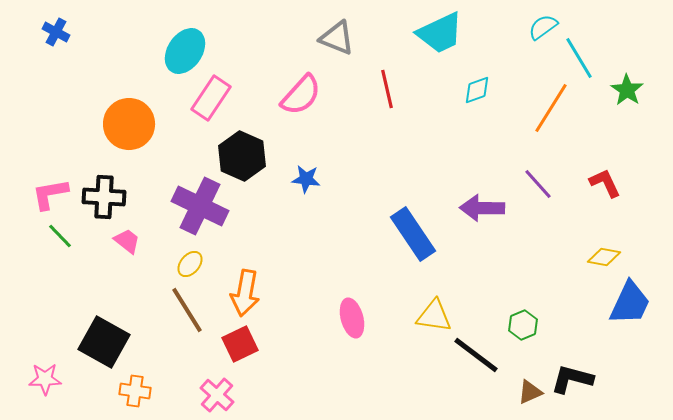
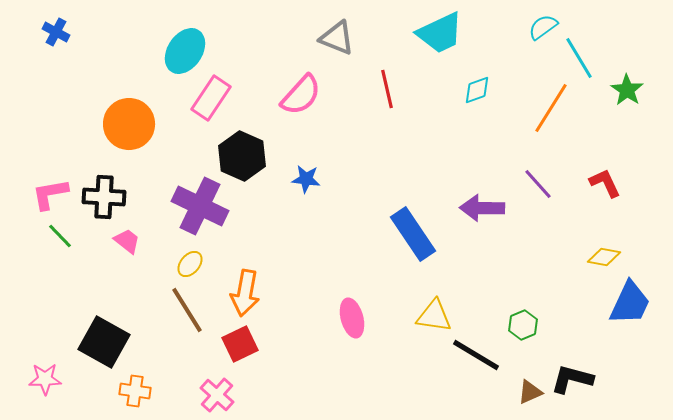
black line: rotated 6 degrees counterclockwise
